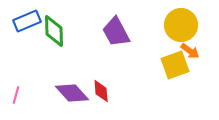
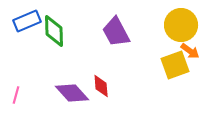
red diamond: moved 5 px up
